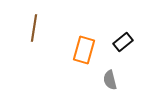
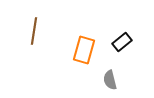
brown line: moved 3 px down
black rectangle: moved 1 px left
